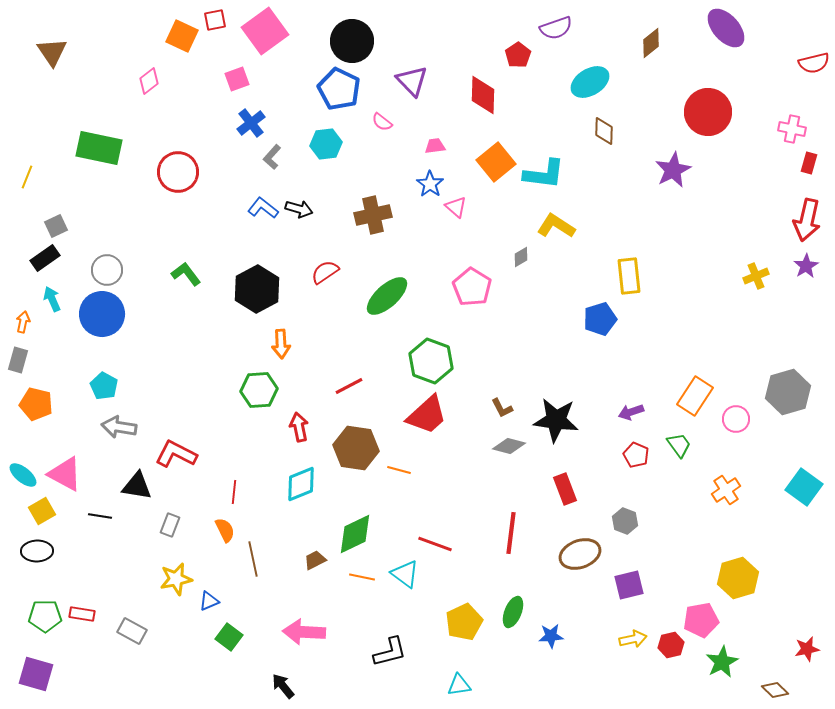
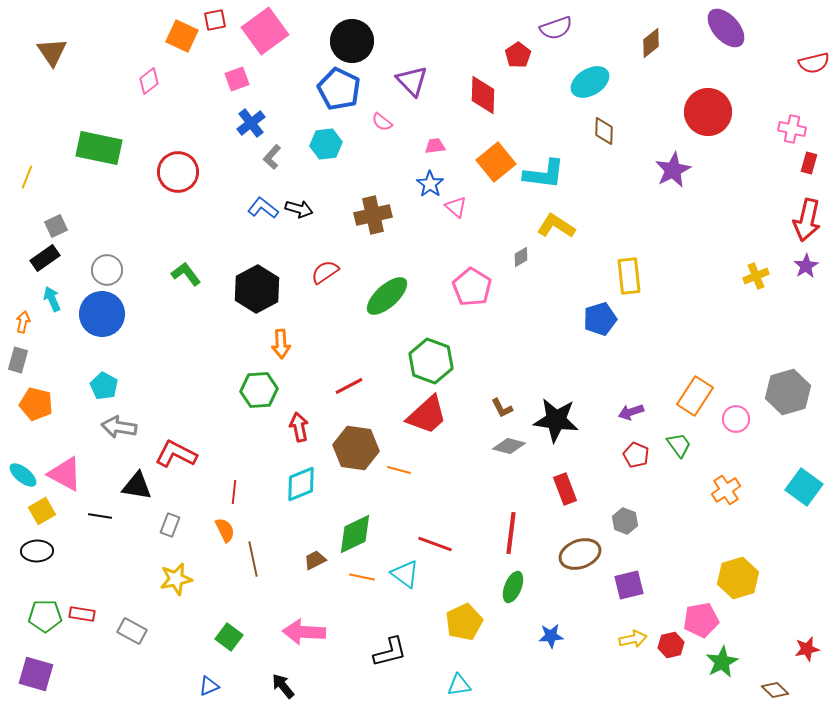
blue triangle at (209, 601): moved 85 px down
green ellipse at (513, 612): moved 25 px up
